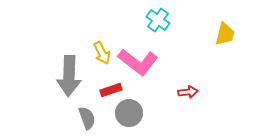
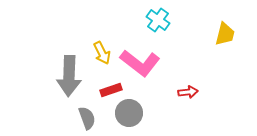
pink L-shape: moved 2 px right, 1 px down
